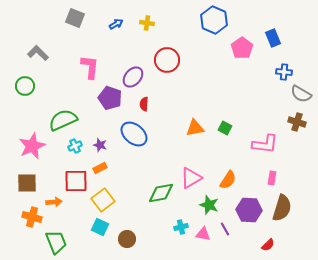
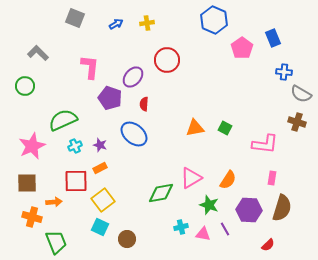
yellow cross at (147, 23): rotated 16 degrees counterclockwise
